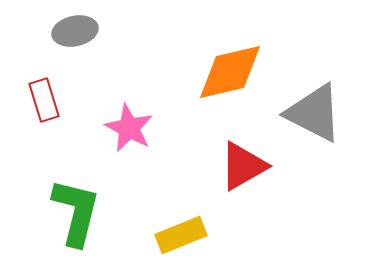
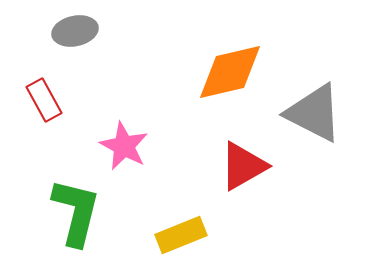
red rectangle: rotated 12 degrees counterclockwise
pink star: moved 5 px left, 18 px down
